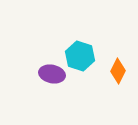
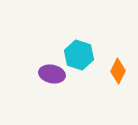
cyan hexagon: moved 1 px left, 1 px up
